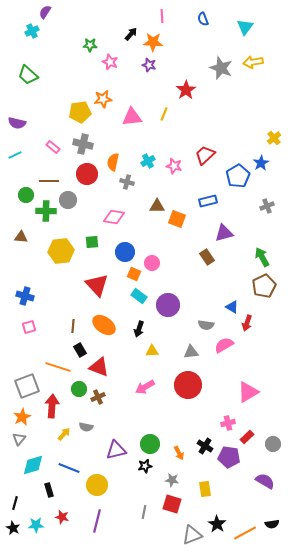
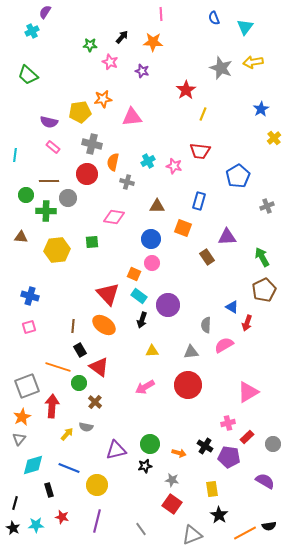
pink line at (162, 16): moved 1 px left, 2 px up
blue semicircle at (203, 19): moved 11 px right, 1 px up
black arrow at (131, 34): moved 9 px left, 3 px down
purple star at (149, 65): moved 7 px left, 6 px down
yellow line at (164, 114): moved 39 px right
purple semicircle at (17, 123): moved 32 px right, 1 px up
gray cross at (83, 144): moved 9 px right
cyan line at (15, 155): rotated 56 degrees counterclockwise
red trapezoid at (205, 155): moved 5 px left, 4 px up; rotated 130 degrees counterclockwise
blue star at (261, 163): moved 54 px up
gray circle at (68, 200): moved 2 px up
blue rectangle at (208, 201): moved 9 px left; rotated 60 degrees counterclockwise
orange square at (177, 219): moved 6 px right, 9 px down
purple triangle at (224, 233): moved 3 px right, 4 px down; rotated 12 degrees clockwise
yellow hexagon at (61, 251): moved 4 px left, 1 px up
blue circle at (125, 252): moved 26 px right, 13 px up
red triangle at (97, 285): moved 11 px right, 9 px down
brown pentagon at (264, 286): moved 4 px down
blue cross at (25, 296): moved 5 px right
gray semicircle at (206, 325): rotated 84 degrees clockwise
black arrow at (139, 329): moved 3 px right, 9 px up
red triangle at (99, 367): rotated 15 degrees clockwise
green circle at (79, 389): moved 6 px up
brown cross at (98, 397): moved 3 px left, 5 px down; rotated 24 degrees counterclockwise
yellow arrow at (64, 434): moved 3 px right
orange arrow at (179, 453): rotated 48 degrees counterclockwise
yellow rectangle at (205, 489): moved 7 px right
red square at (172, 504): rotated 18 degrees clockwise
gray line at (144, 512): moved 3 px left, 17 px down; rotated 48 degrees counterclockwise
black star at (217, 524): moved 2 px right, 9 px up
black semicircle at (272, 524): moved 3 px left, 2 px down
